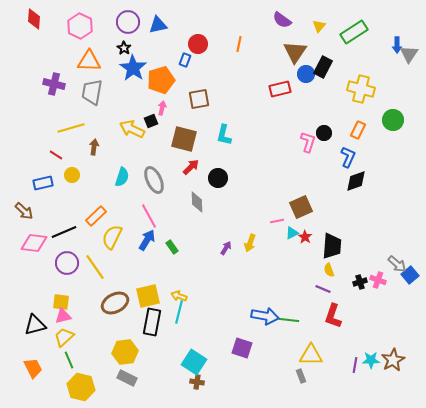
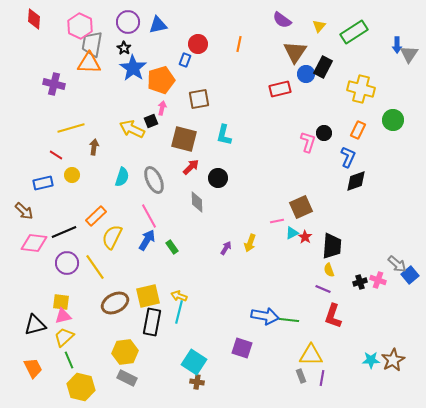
orange triangle at (89, 61): moved 2 px down
gray trapezoid at (92, 92): moved 48 px up
purple line at (355, 365): moved 33 px left, 13 px down
